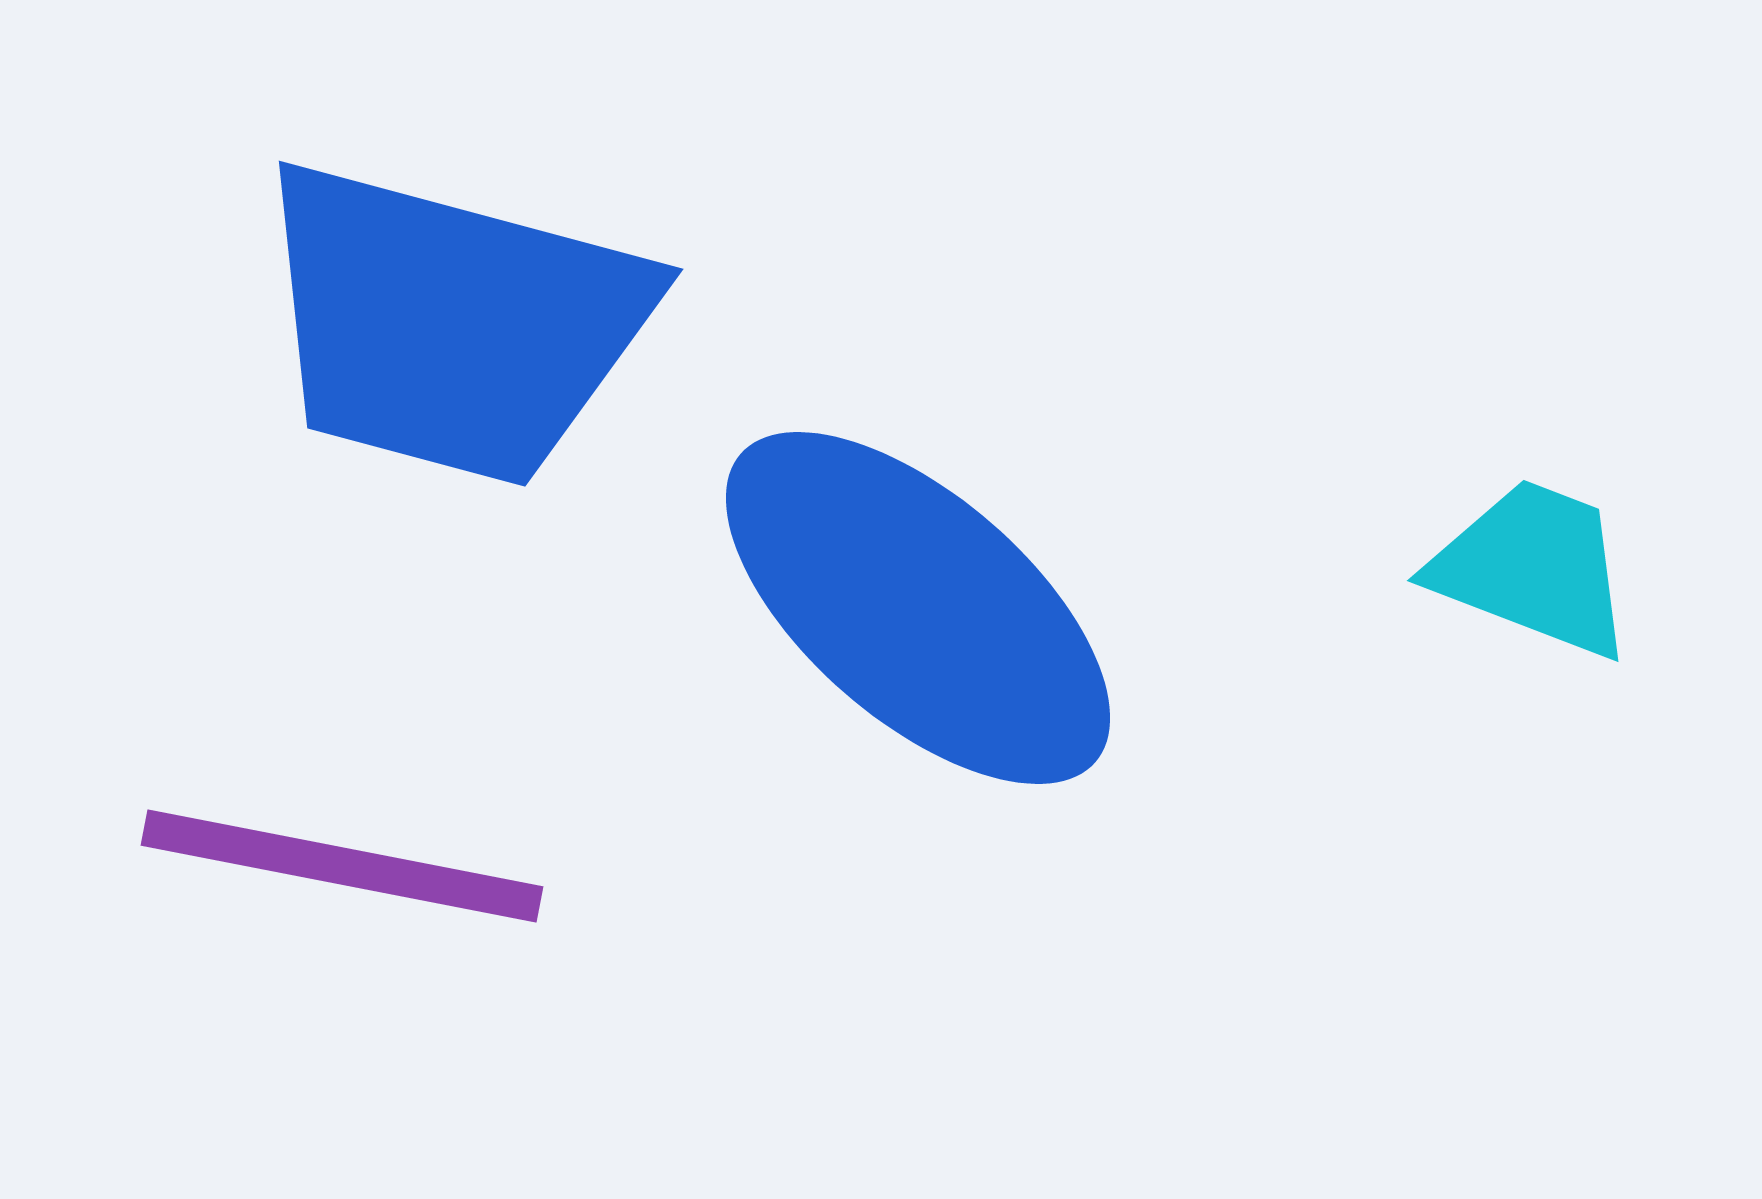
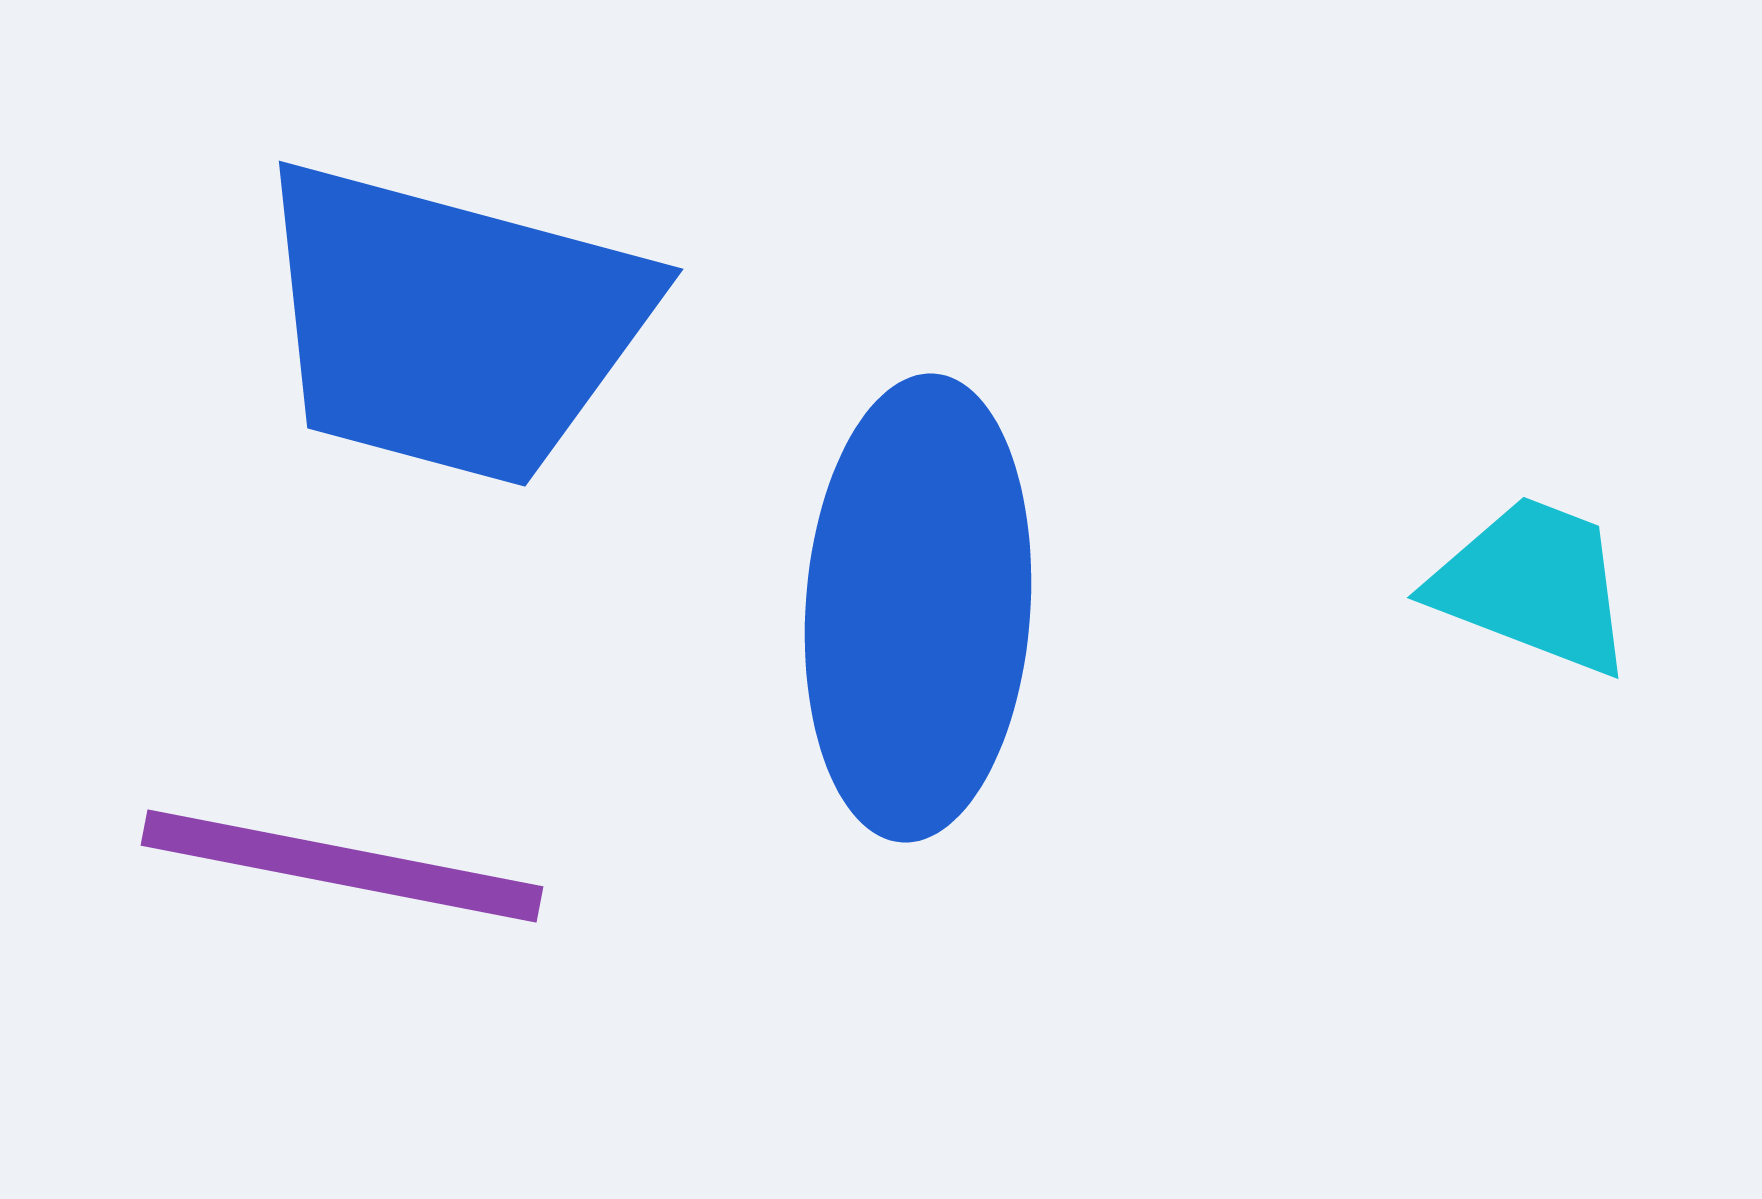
cyan trapezoid: moved 17 px down
blue ellipse: rotated 53 degrees clockwise
